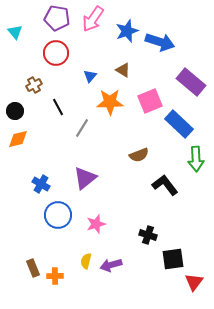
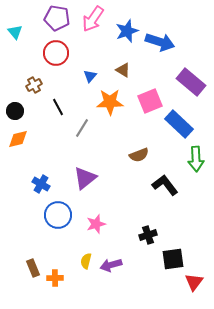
black cross: rotated 36 degrees counterclockwise
orange cross: moved 2 px down
